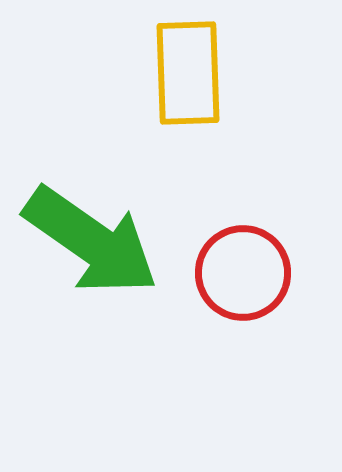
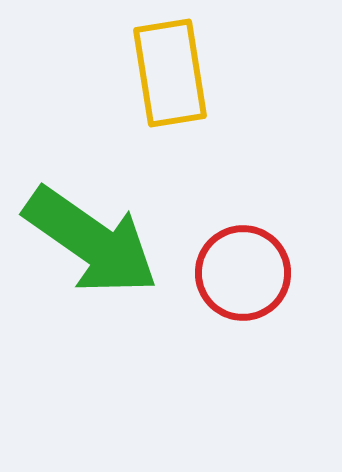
yellow rectangle: moved 18 px left; rotated 7 degrees counterclockwise
